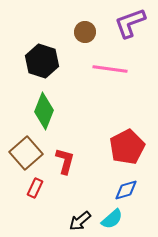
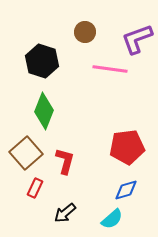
purple L-shape: moved 7 px right, 16 px down
red pentagon: rotated 20 degrees clockwise
black arrow: moved 15 px left, 8 px up
